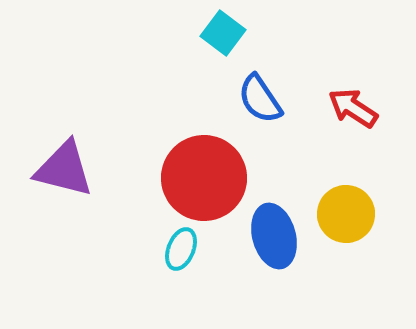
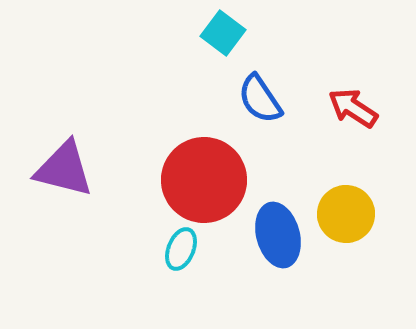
red circle: moved 2 px down
blue ellipse: moved 4 px right, 1 px up
